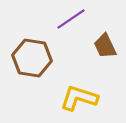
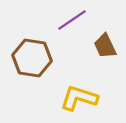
purple line: moved 1 px right, 1 px down
